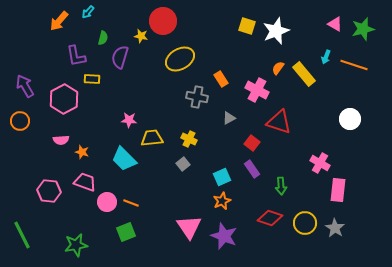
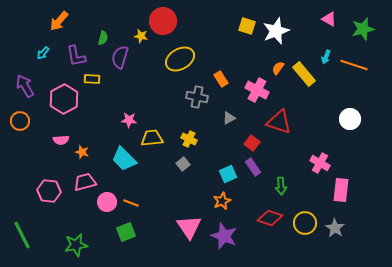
cyan arrow at (88, 12): moved 45 px left, 41 px down
pink triangle at (335, 24): moved 6 px left, 5 px up
purple rectangle at (252, 169): moved 1 px right, 2 px up
cyan square at (222, 177): moved 6 px right, 3 px up
pink trapezoid at (85, 182): rotated 35 degrees counterclockwise
pink rectangle at (338, 190): moved 3 px right
